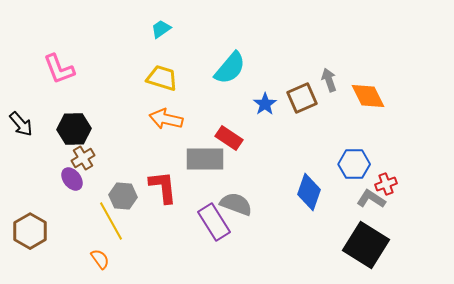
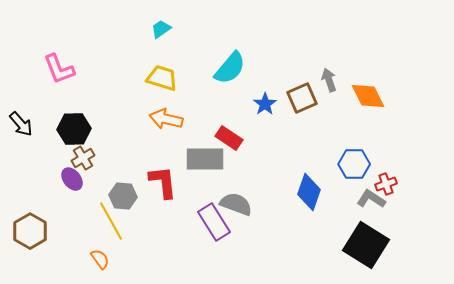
red L-shape: moved 5 px up
